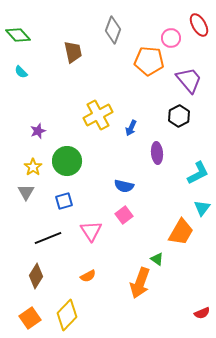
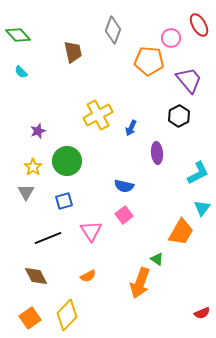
brown diamond: rotated 60 degrees counterclockwise
